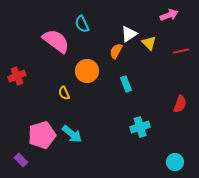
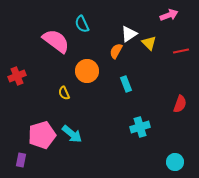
purple rectangle: rotated 56 degrees clockwise
